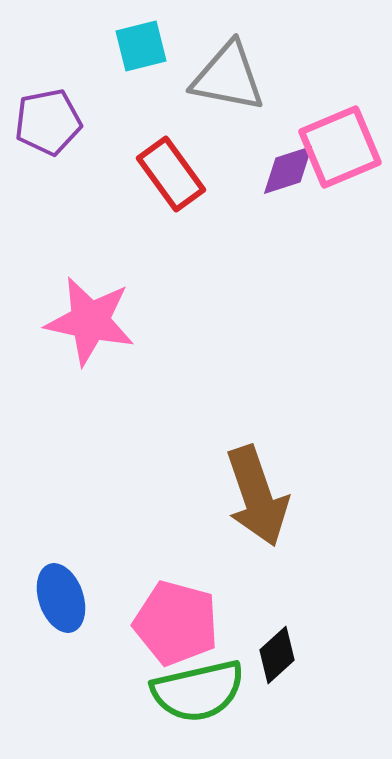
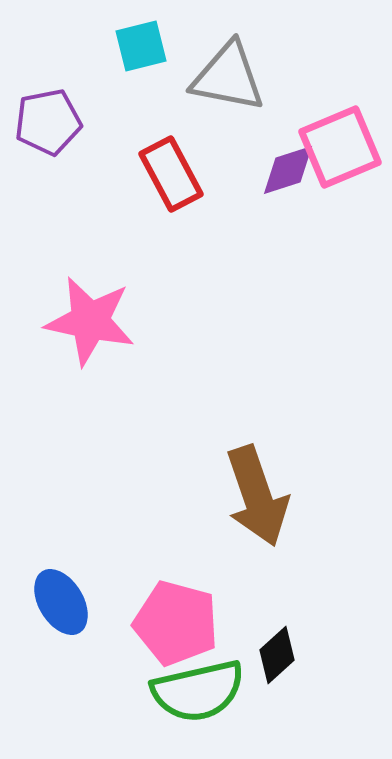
red rectangle: rotated 8 degrees clockwise
blue ellipse: moved 4 px down; rotated 12 degrees counterclockwise
